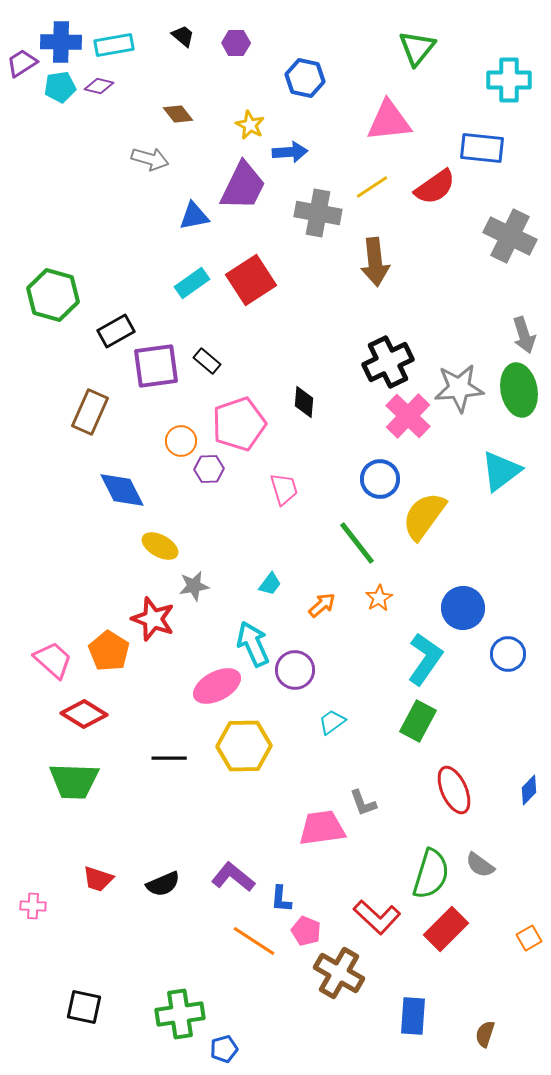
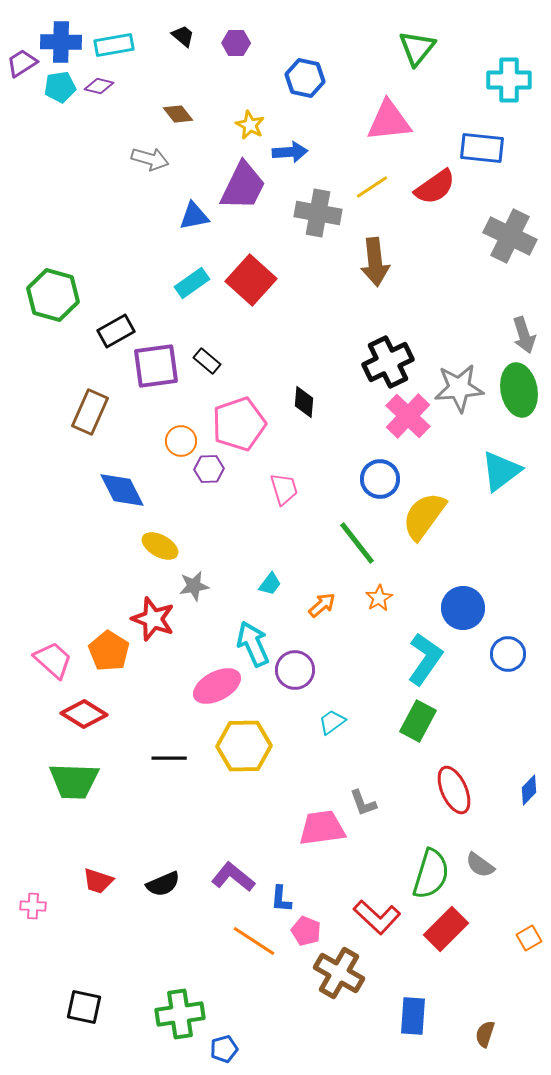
red square at (251, 280): rotated 15 degrees counterclockwise
red trapezoid at (98, 879): moved 2 px down
